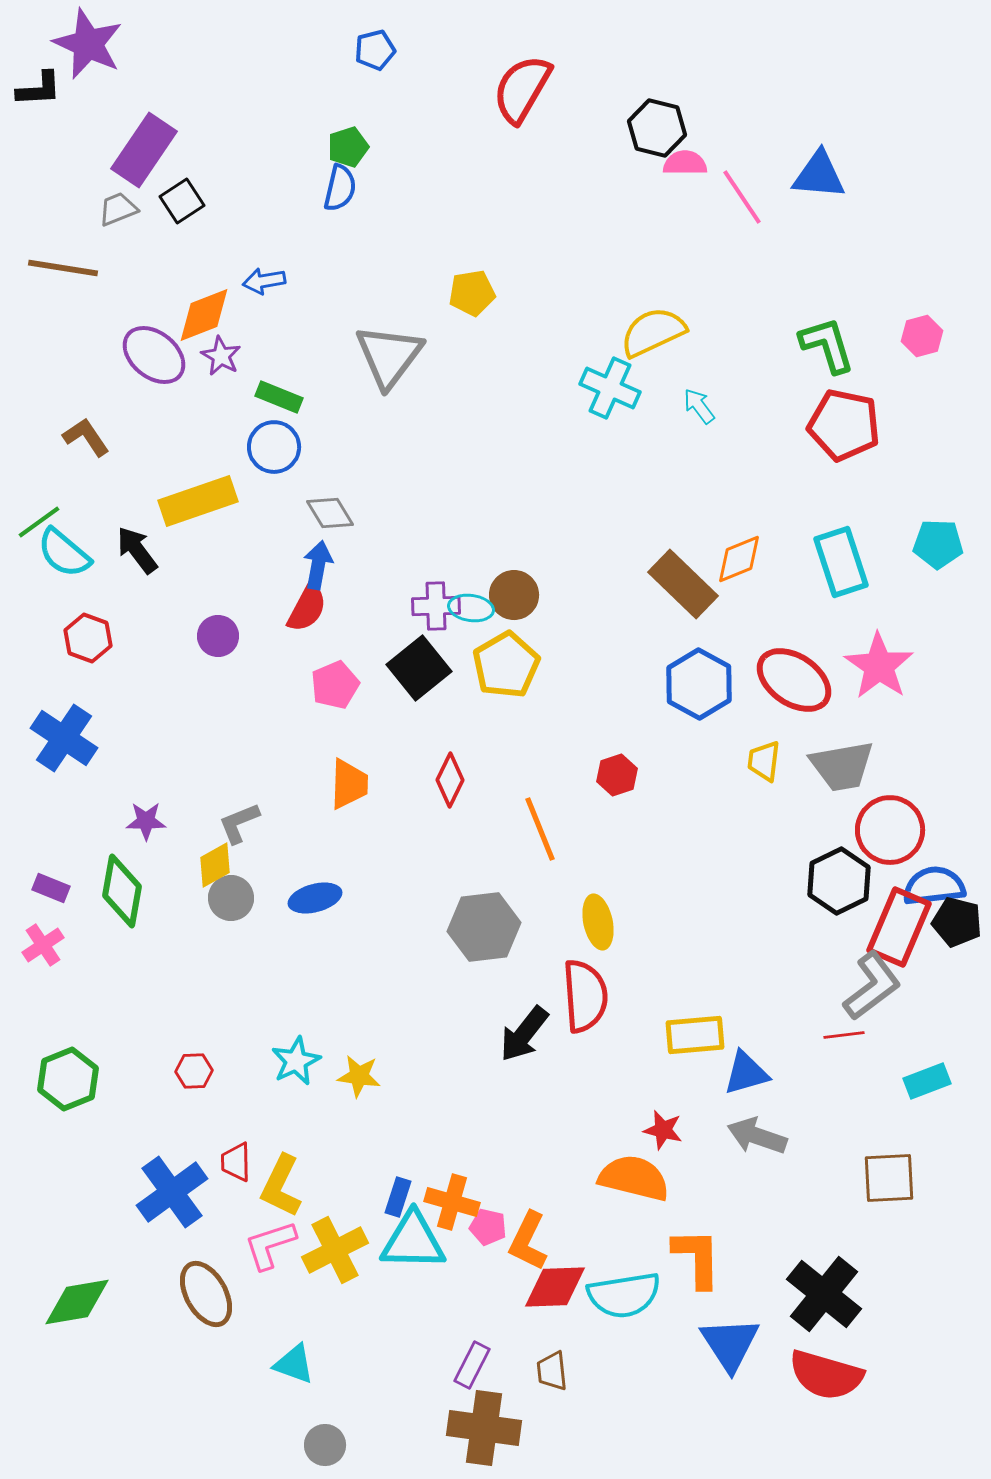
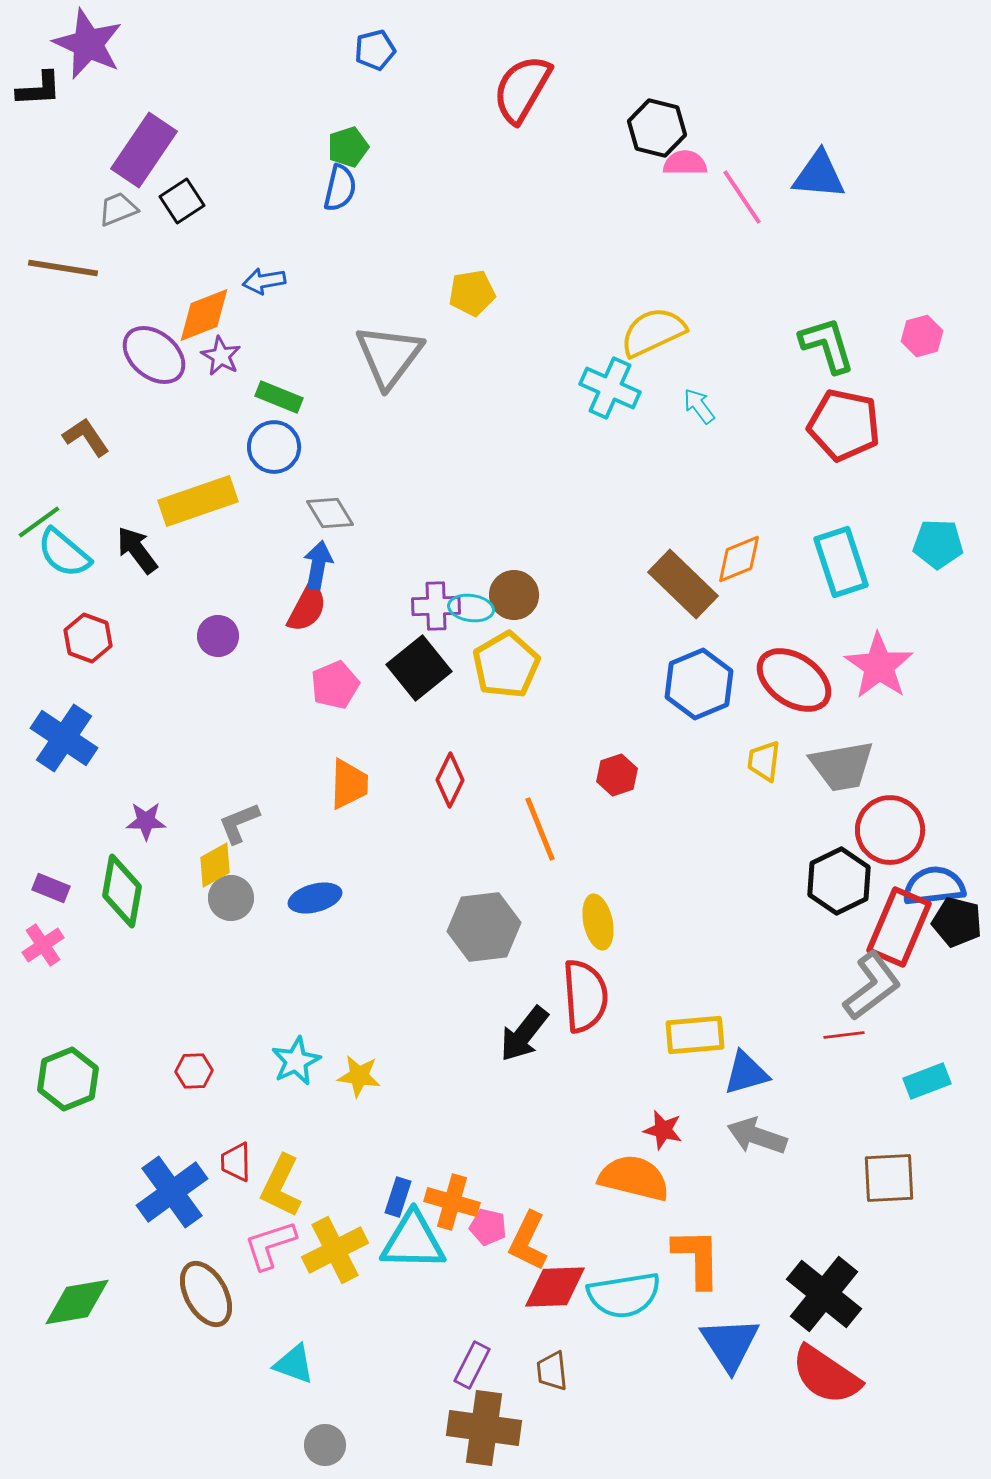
blue hexagon at (699, 684): rotated 8 degrees clockwise
red semicircle at (826, 1375): rotated 18 degrees clockwise
